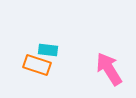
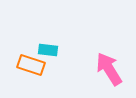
orange rectangle: moved 6 px left
